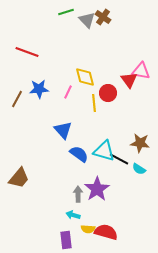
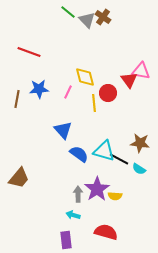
green line: moved 2 px right; rotated 56 degrees clockwise
red line: moved 2 px right
brown line: rotated 18 degrees counterclockwise
yellow semicircle: moved 27 px right, 33 px up
